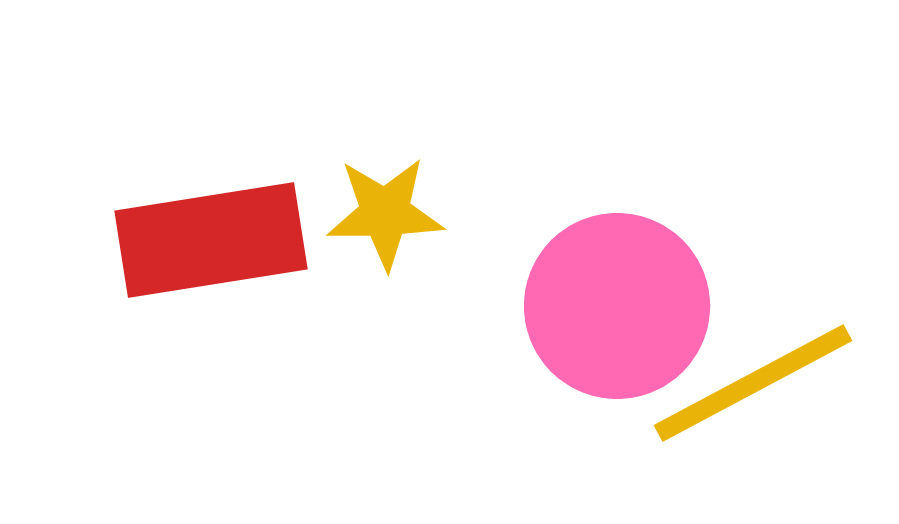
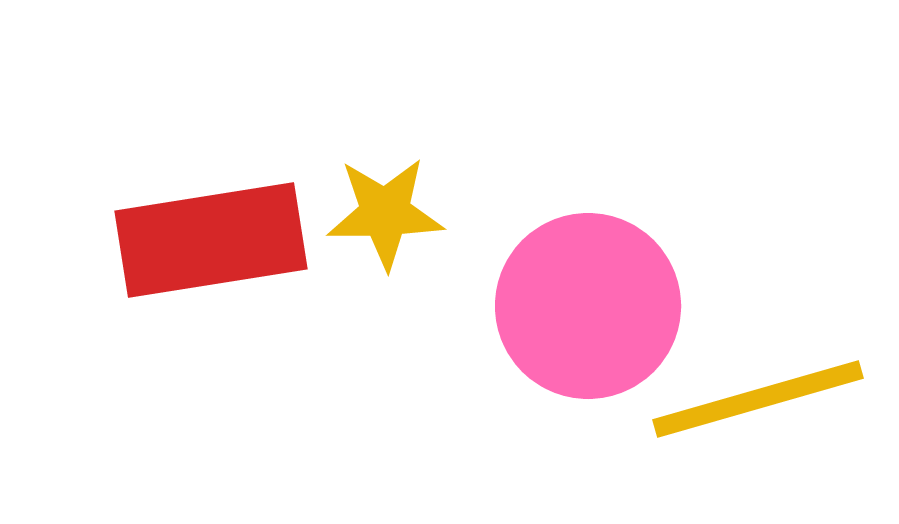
pink circle: moved 29 px left
yellow line: moved 5 px right, 16 px down; rotated 12 degrees clockwise
